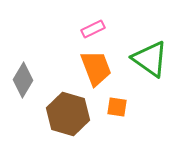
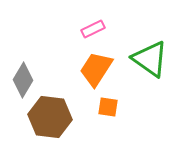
orange trapezoid: moved 1 px down; rotated 126 degrees counterclockwise
orange square: moved 9 px left
brown hexagon: moved 18 px left, 3 px down; rotated 9 degrees counterclockwise
